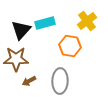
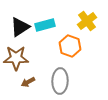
cyan rectangle: moved 2 px down
black triangle: moved 1 px left, 3 px up; rotated 15 degrees clockwise
orange hexagon: rotated 10 degrees clockwise
brown star: moved 1 px up
brown arrow: moved 1 px left, 1 px down
